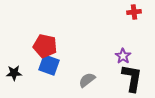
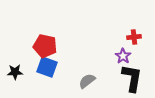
red cross: moved 25 px down
blue square: moved 2 px left, 2 px down
black star: moved 1 px right, 1 px up
gray semicircle: moved 1 px down
